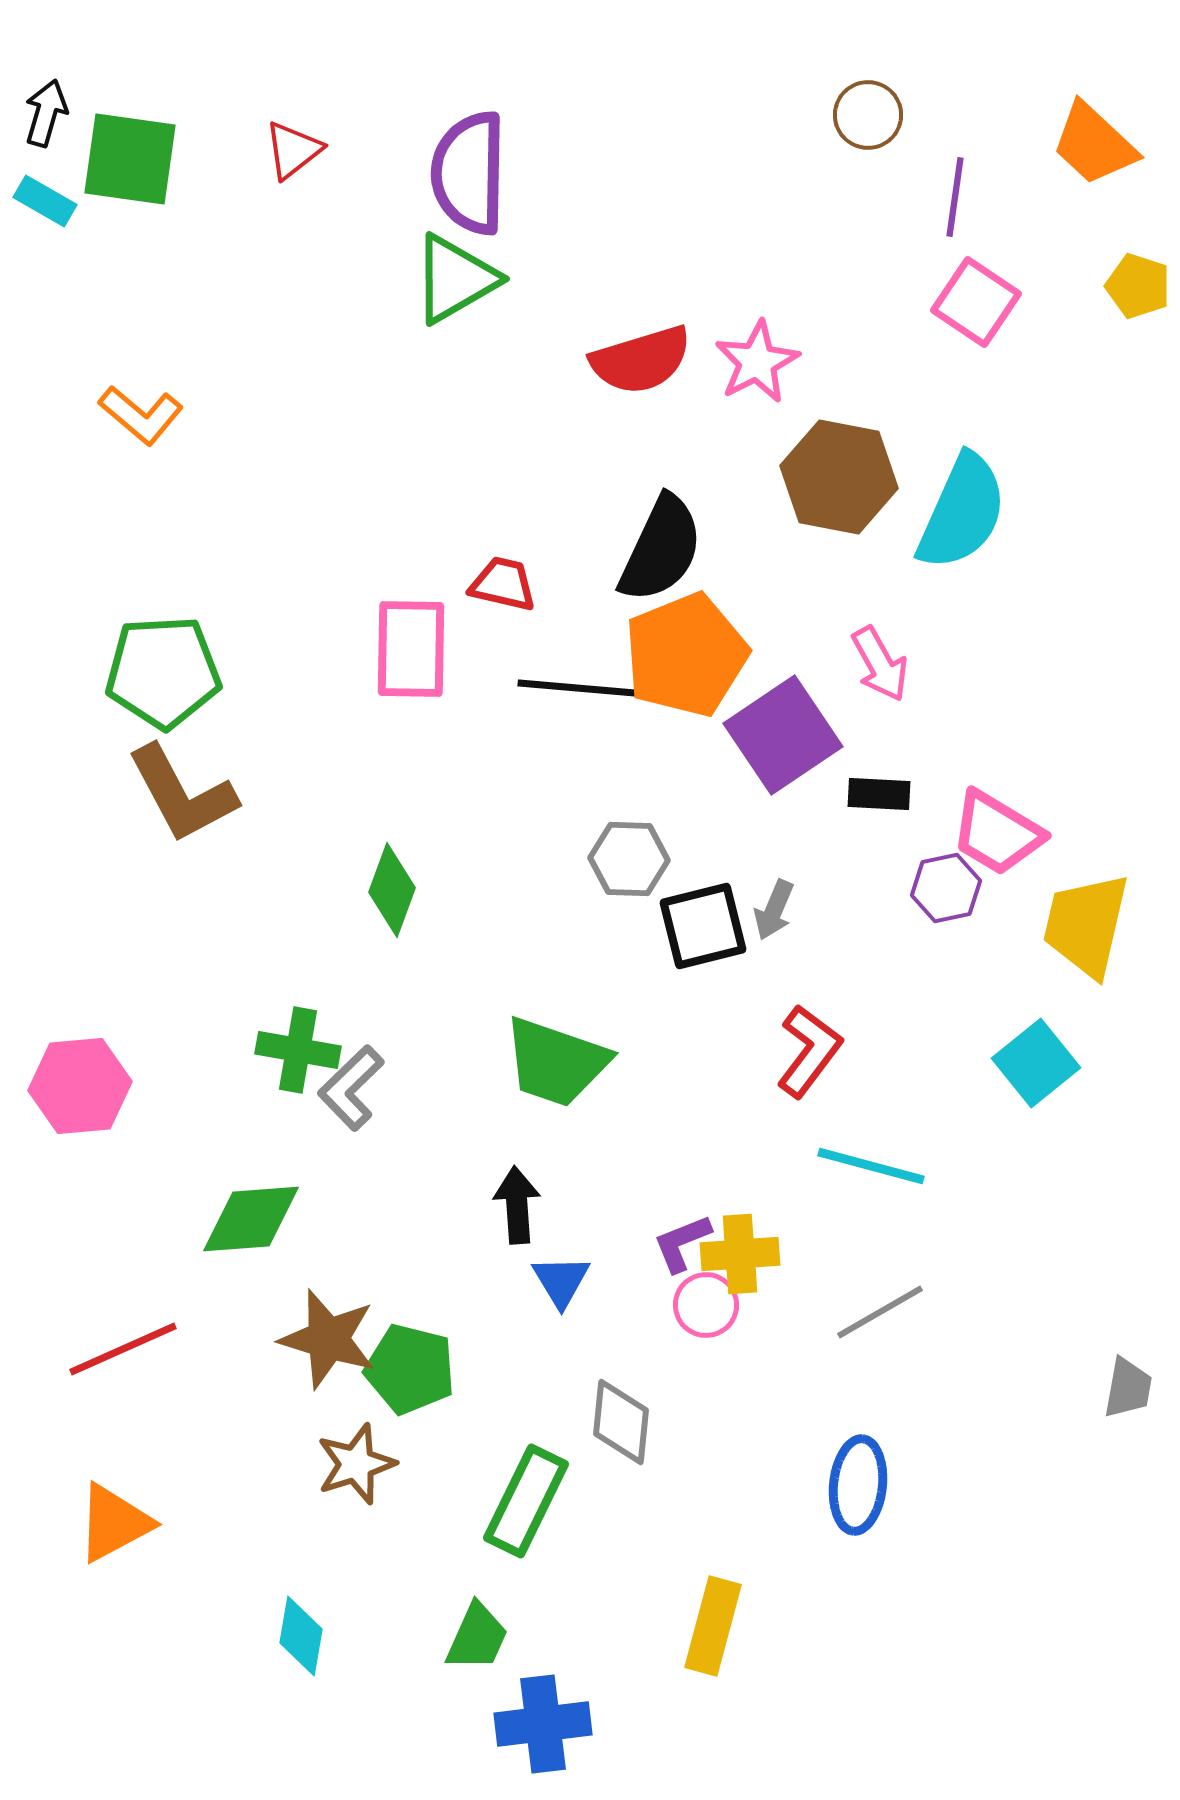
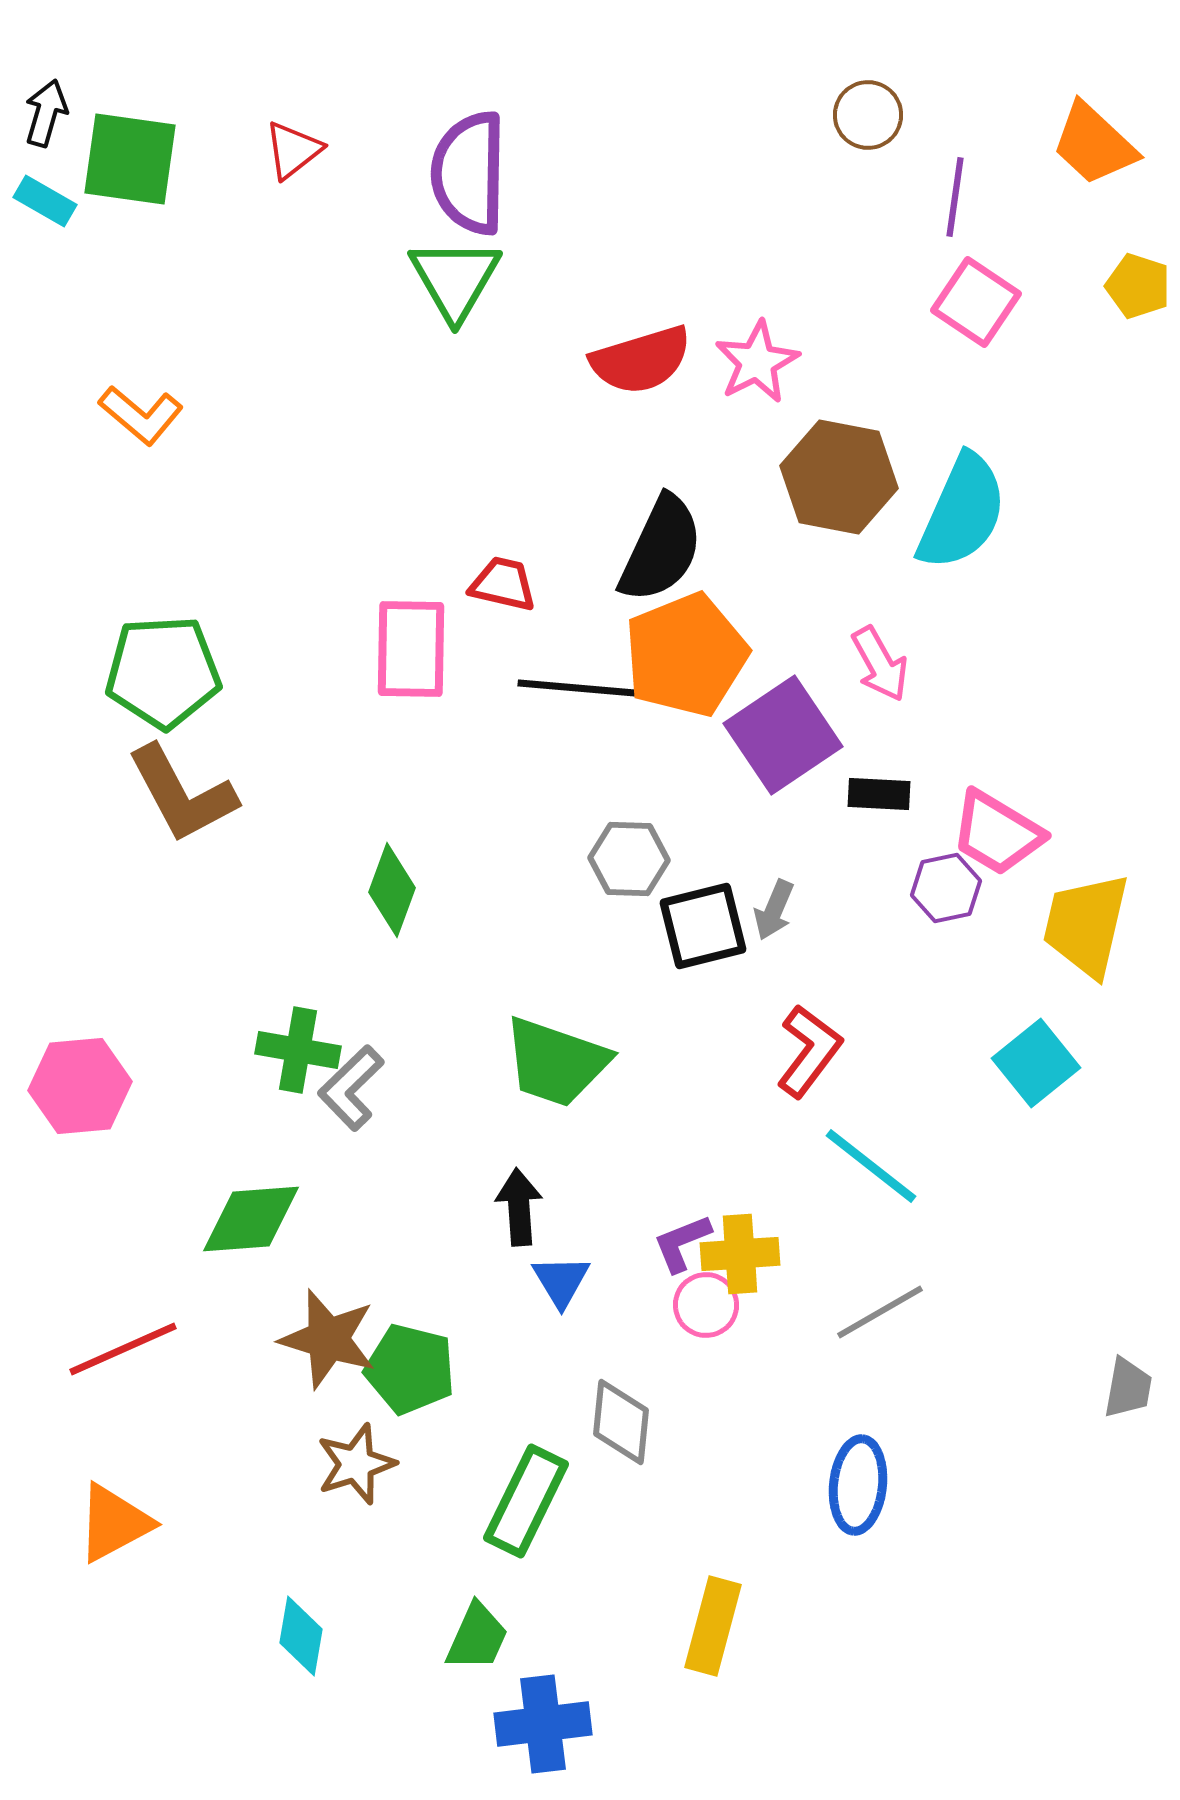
green triangle at (455, 279): rotated 30 degrees counterclockwise
cyan line at (871, 1166): rotated 23 degrees clockwise
black arrow at (517, 1205): moved 2 px right, 2 px down
